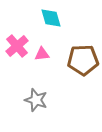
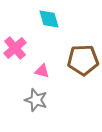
cyan diamond: moved 2 px left, 1 px down
pink cross: moved 2 px left, 2 px down
pink triangle: moved 17 px down; rotated 21 degrees clockwise
